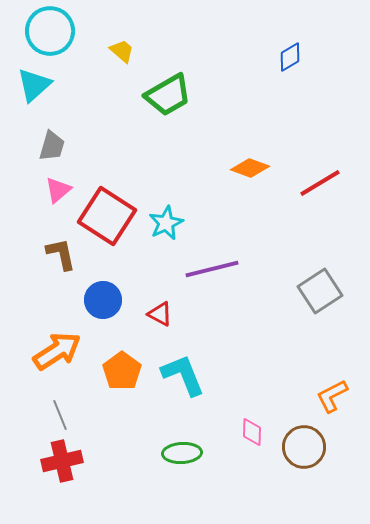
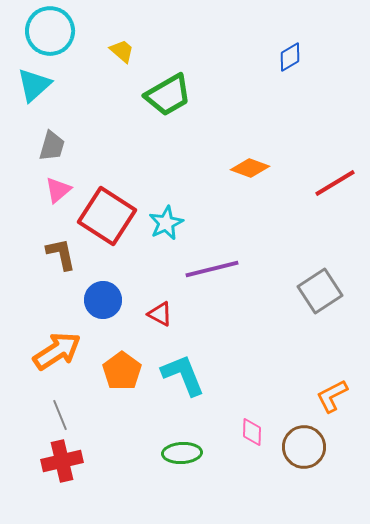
red line: moved 15 px right
